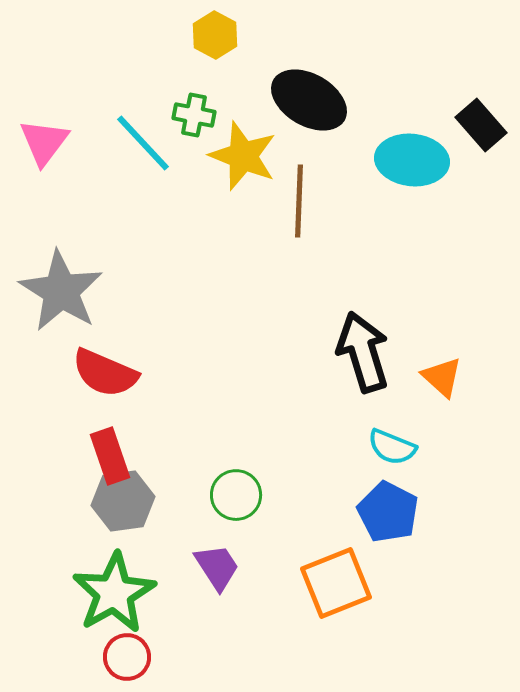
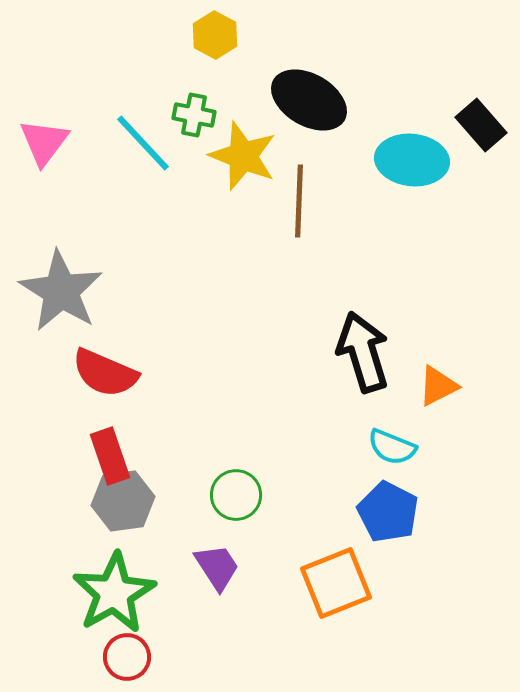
orange triangle: moved 4 px left, 9 px down; rotated 51 degrees clockwise
